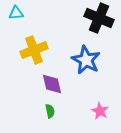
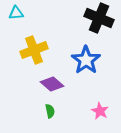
blue star: rotated 8 degrees clockwise
purple diamond: rotated 35 degrees counterclockwise
